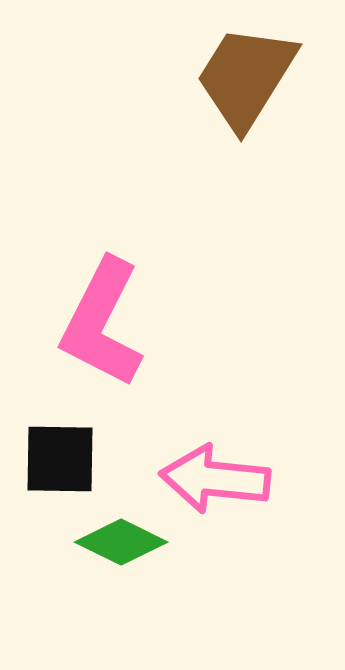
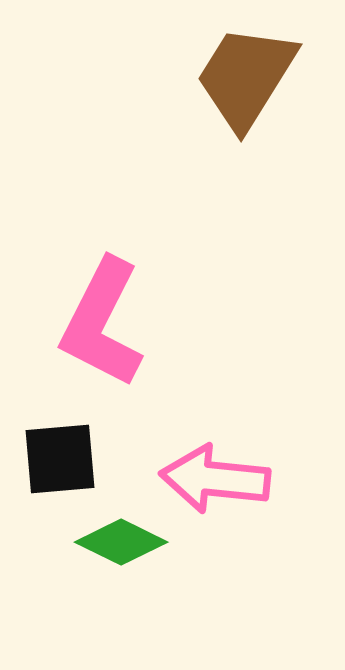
black square: rotated 6 degrees counterclockwise
